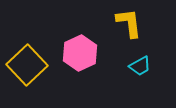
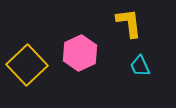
cyan trapezoid: rotated 95 degrees clockwise
